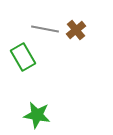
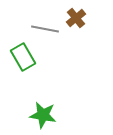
brown cross: moved 12 px up
green star: moved 6 px right
